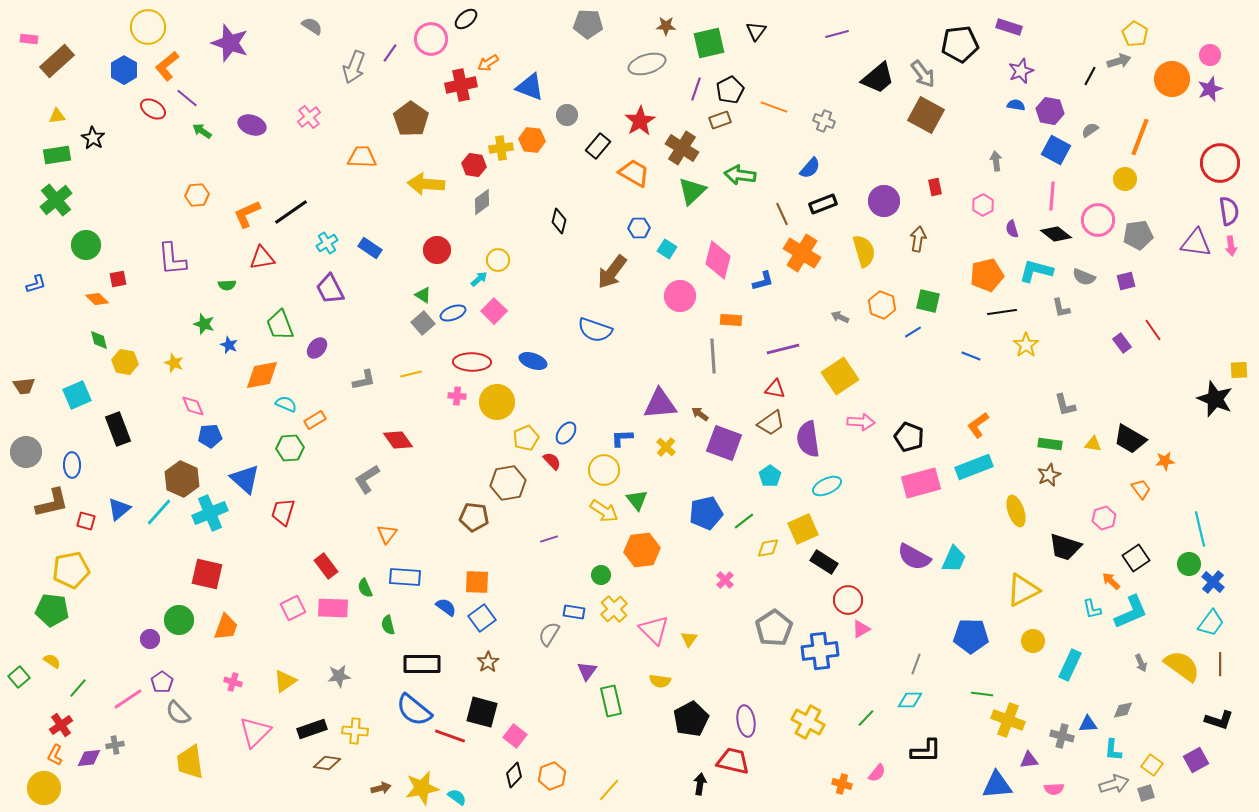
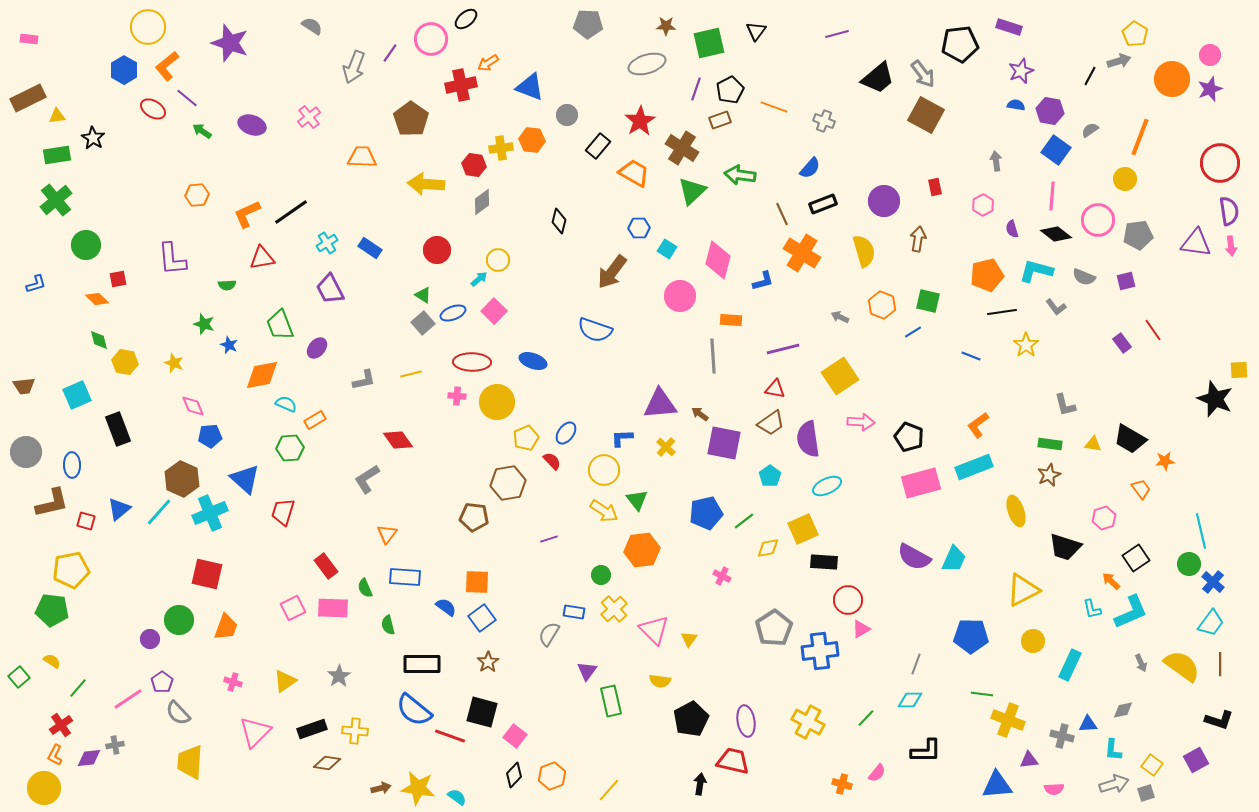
brown rectangle at (57, 61): moved 29 px left, 37 px down; rotated 16 degrees clockwise
blue square at (1056, 150): rotated 8 degrees clockwise
gray L-shape at (1061, 308): moved 5 px left, 1 px up; rotated 25 degrees counterclockwise
purple square at (724, 443): rotated 9 degrees counterclockwise
cyan line at (1200, 529): moved 1 px right, 2 px down
black rectangle at (824, 562): rotated 28 degrees counterclockwise
pink cross at (725, 580): moved 3 px left, 4 px up; rotated 18 degrees counterclockwise
gray star at (339, 676): rotated 25 degrees counterclockwise
yellow trapezoid at (190, 762): rotated 12 degrees clockwise
yellow star at (422, 788): moved 4 px left; rotated 20 degrees clockwise
